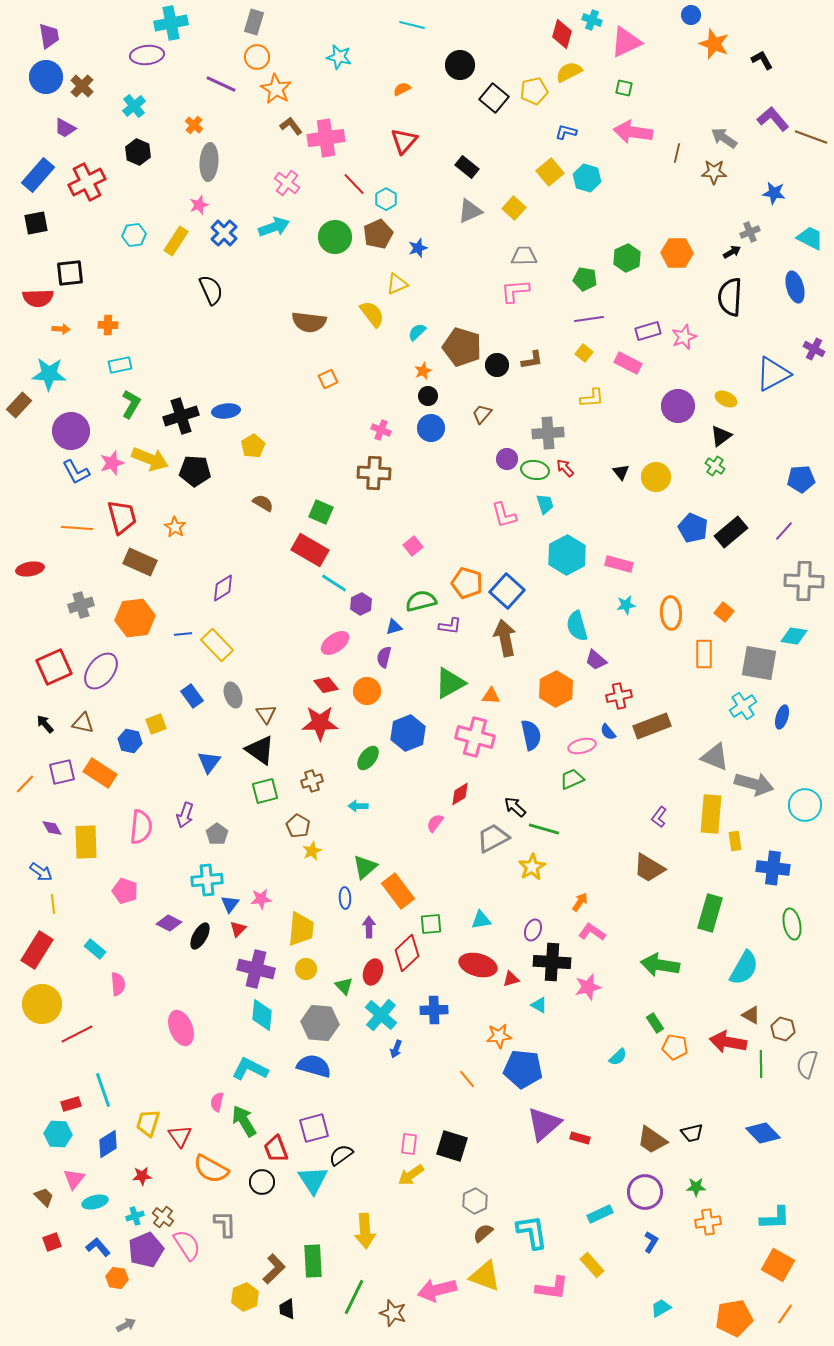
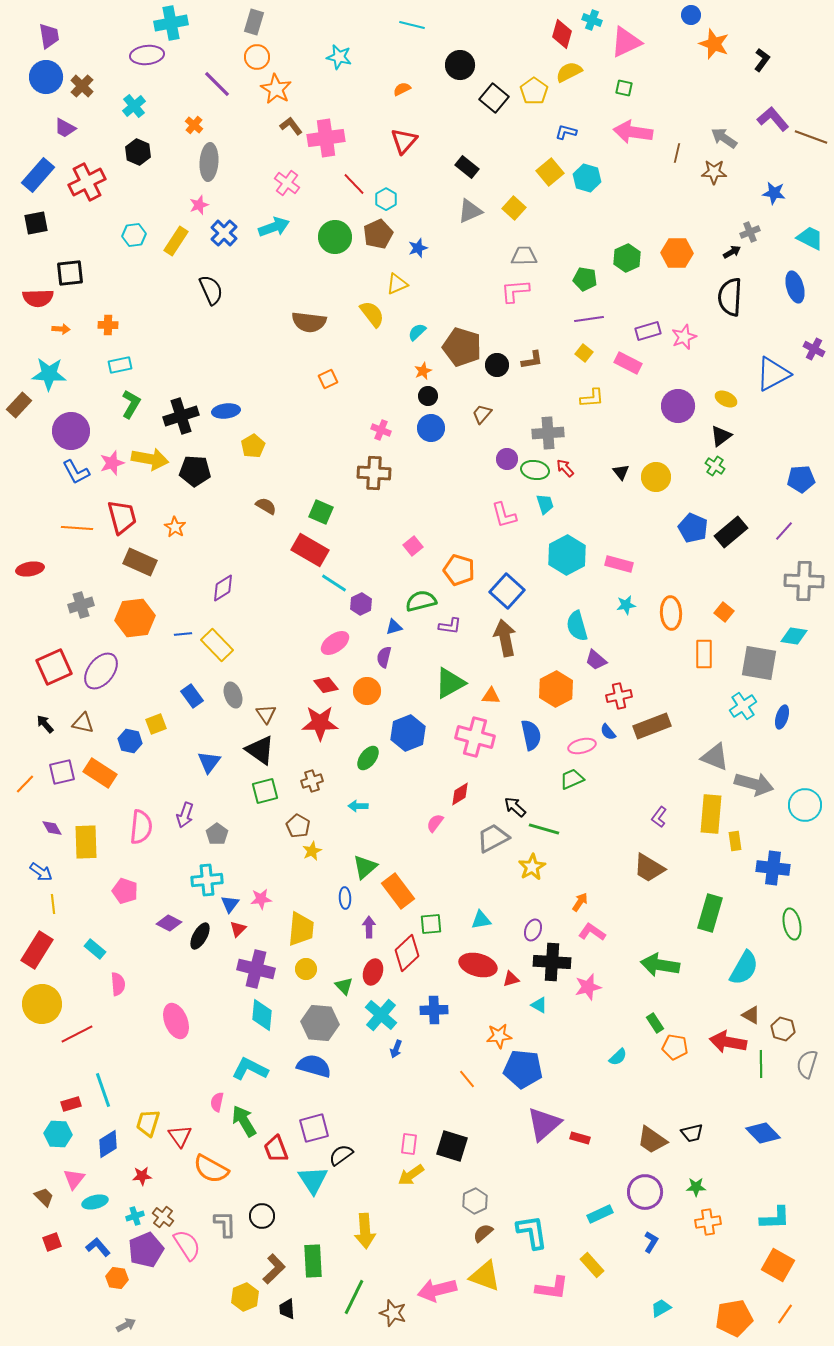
black L-shape at (762, 60): rotated 65 degrees clockwise
purple line at (221, 84): moved 4 px left; rotated 20 degrees clockwise
yellow pentagon at (534, 91): rotated 24 degrees counterclockwise
yellow arrow at (150, 459): rotated 12 degrees counterclockwise
brown semicircle at (263, 503): moved 3 px right, 3 px down
orange pentagon at (467, 583): moved 8 px left, 13 px up
pink ellipse at (181, 1028): moved 5 px left, 7 px up
black circle at (262, 1182): moved 34 px down
